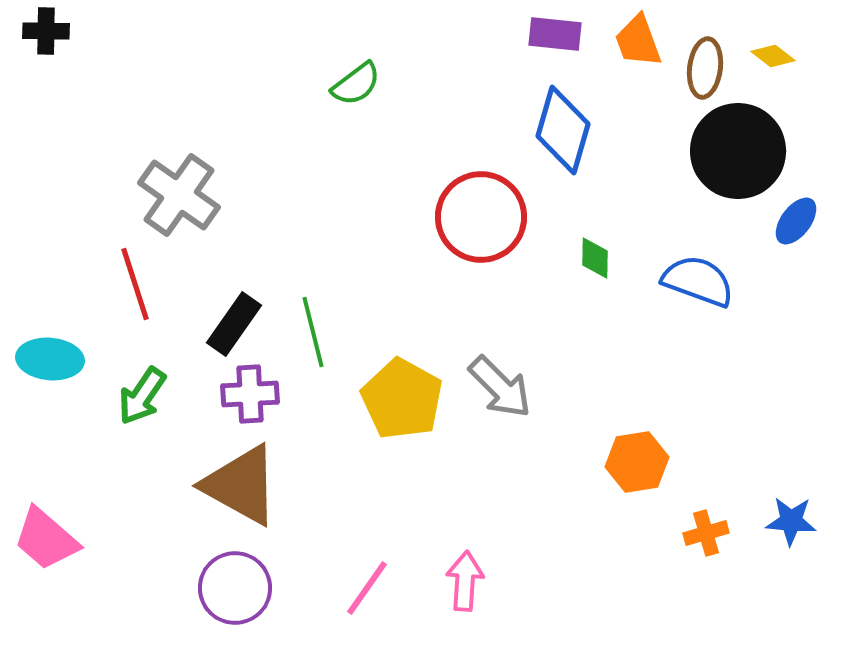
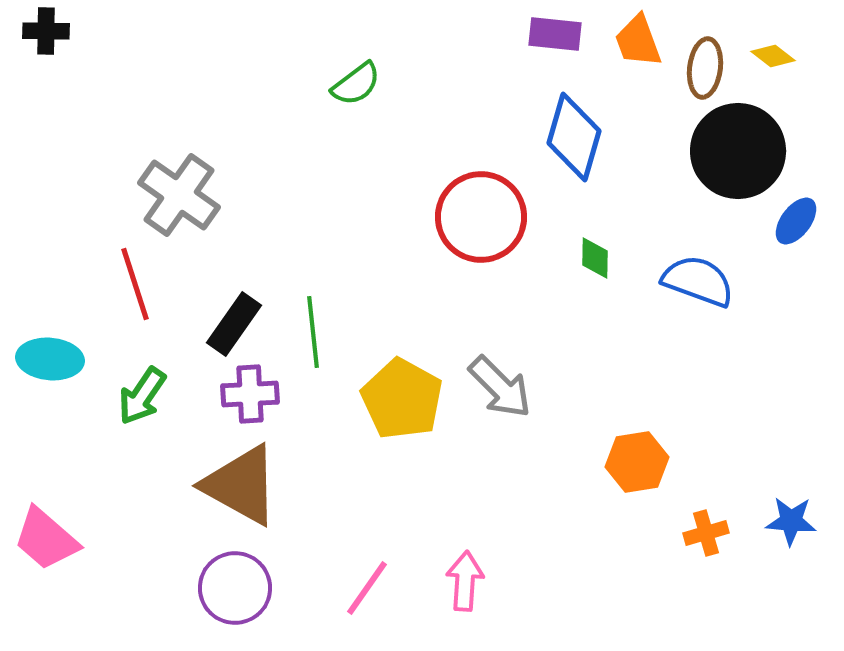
blue diamond: moved 11 px right, 7 px down
green line: rotated 8 degrees clockwise
